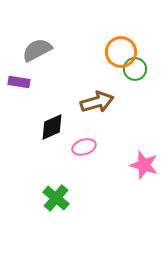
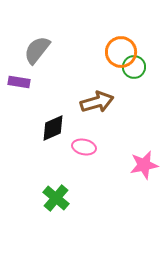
gray semicircle: rotated 24 degrees counterclockwise
green circle: moved 1 px left, 2 px up
black diamond: moved 1 px right, 1 px down
pink ellipse: rotated 30 degrees clockwise
pink star: rotated 28 degrees counterclockwise
